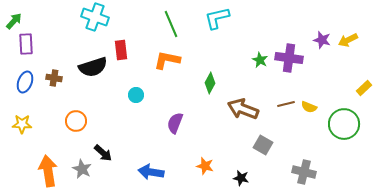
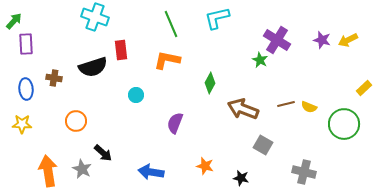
purple cross: moved 12 px left, 18 px up; rotated 24 degrees clockwise
blue ellipse: moved 1 px right, 7 px down; rotated 25 degrees counterclockwise
